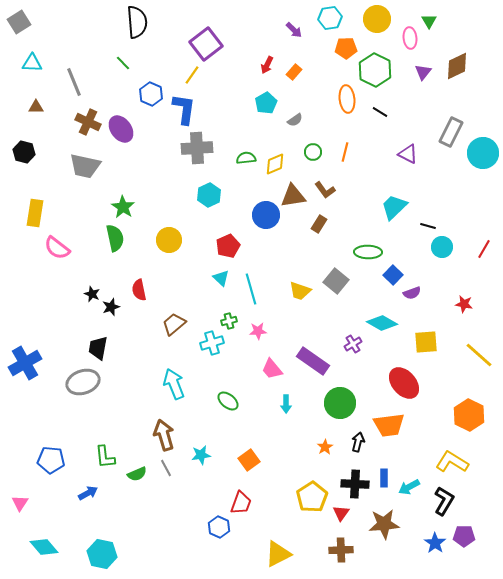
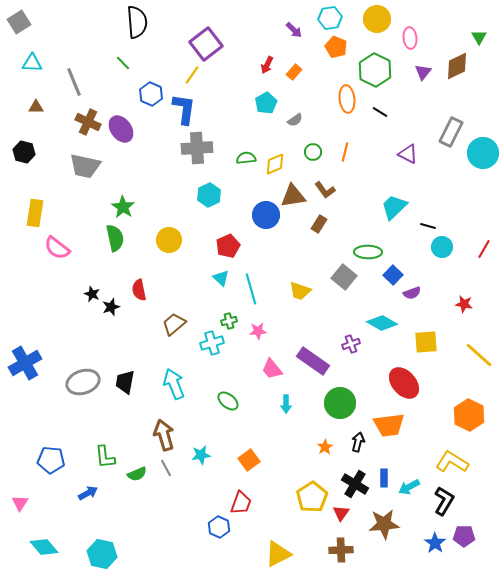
green triangle at (429, 21): moved 50 px right, 16 px down
orange pentagon at (346, 48): moved 10 px left, 1 px up; rotated 25 degrees clockwise
gray square at (336, 281): moved 8 px right, 4 px up
purple cross at (353, 344): moved 2 px left; rotated 12 degrees clockwise
black trapezoid at (98, 348): moved 27 px right, 34 px down
black cross at (355, 484): rotated 28 degrees clockwise
